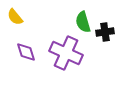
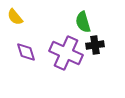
black cross: moved 10 px left, 13 px down
